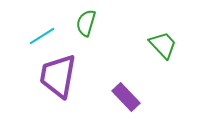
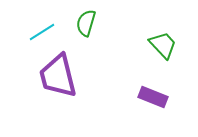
cyan line: moved 4 px up
purple trapezoid: rotated 24 degrees counterclockwise
purple rectangle: moved 27 px right; rotated 24 degrees counterclockwise
